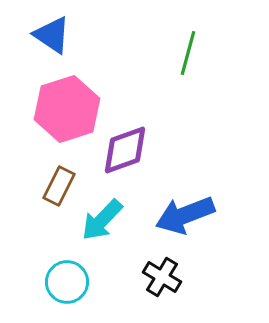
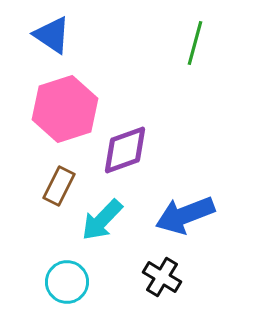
green line: moved 7 px right, 10 px up
pink hexagon: moved 2 px left
